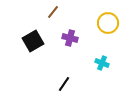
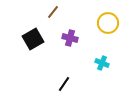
black square: moved 2 px up
